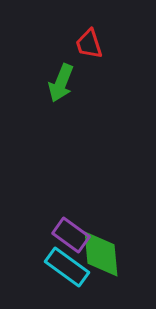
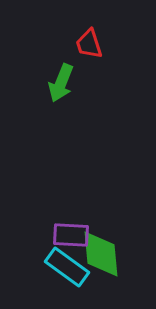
purple rectangle: rotated 33 degrees counterclockwise
